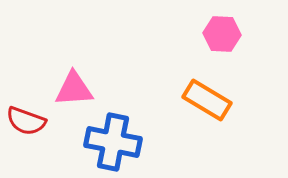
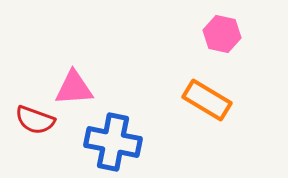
pink hexagon: rotated 9 degrees clockwise
pink triangle: moved 1 px up
red semicircle: moved 9 px right, 1 px up
